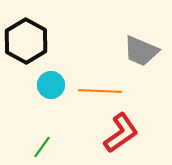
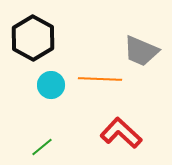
black hexagon: moved 7 px right, 3 px up
orange line: moved 12 px up
red L-shape: rotated 102 degrees counterclockwise
green line: rotated 15 degrees clockwise
